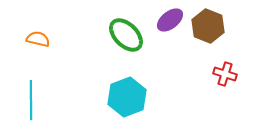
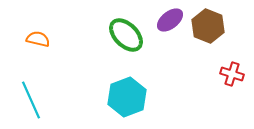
red cross: moved 7 px right
cyan line: rotated 24 degrees counterclockwise
